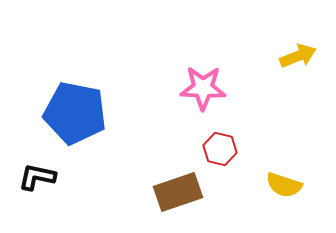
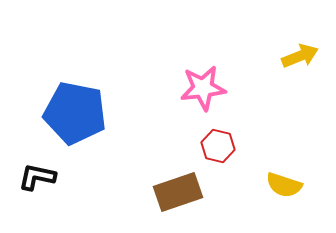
yellow arrow: moved 2 px right
pink star: rotated 9 degrees counterclockwise
red hexagon: moved 2 px left, 3 px up
